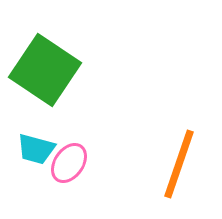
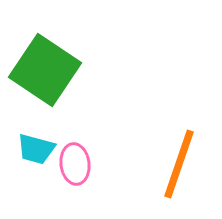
pink ellipse: moved 6 px right, 1 px down; rotated 42 degrees counterclockwise
